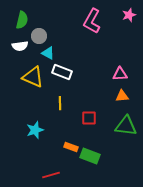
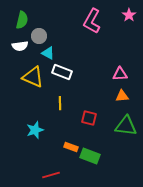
pink star: rotated 16 degrees counterclockwise
red square: rotated 14 degrees clockwise
